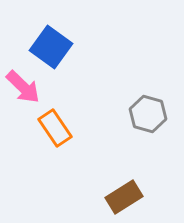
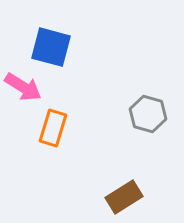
blue square: rotated 21 degrees counterclockwise
pink arrow: rotated 12 degrees counterclockwise
orange rectangle: moved 2 px left; rotated 51 degrees clockwise
